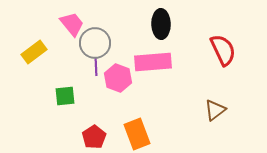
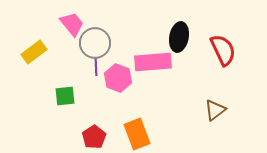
black ellipse: moved 18 px right, 13 px down; rotated 12 degrees clockwise
